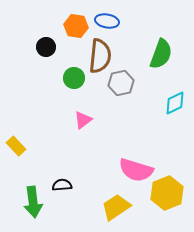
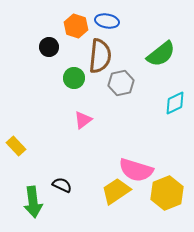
orange hexagon: rotated 10 degrees clockwise
black circle: moved 3 px right
green semicircle: rotated 32 degrees clockwise
black semicircle: rotated 30 degrees clockwise
yellow trapezoid: moved 16 px up
